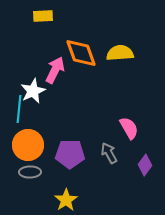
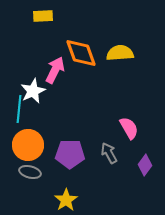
gray ellipse: rotated 15 degrees clockwise
